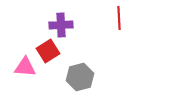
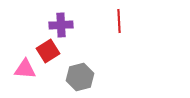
red line: moved 3 px down
pink triangle: moved 2 px down
